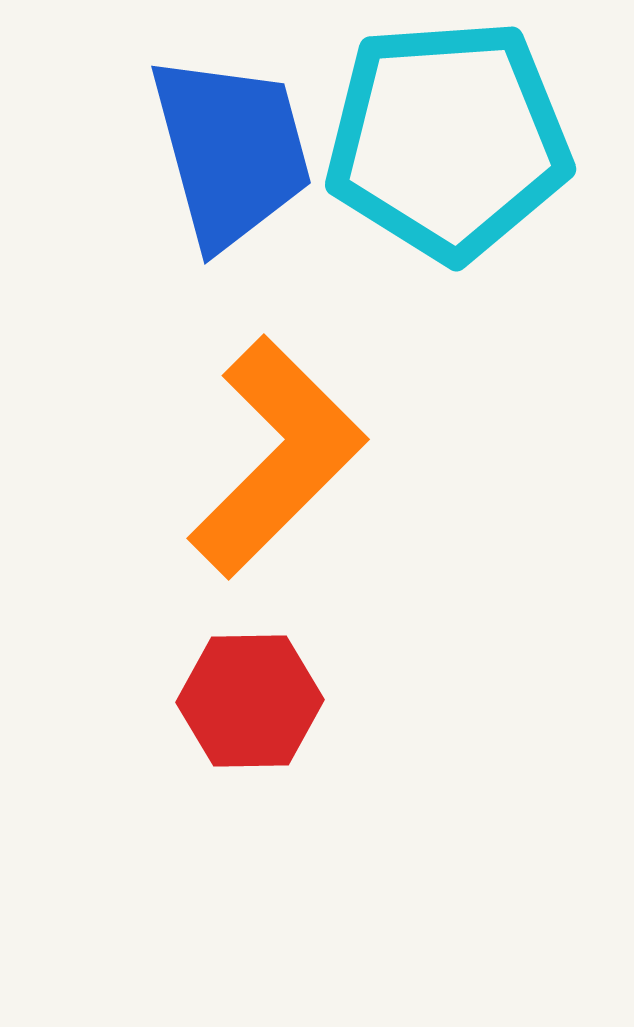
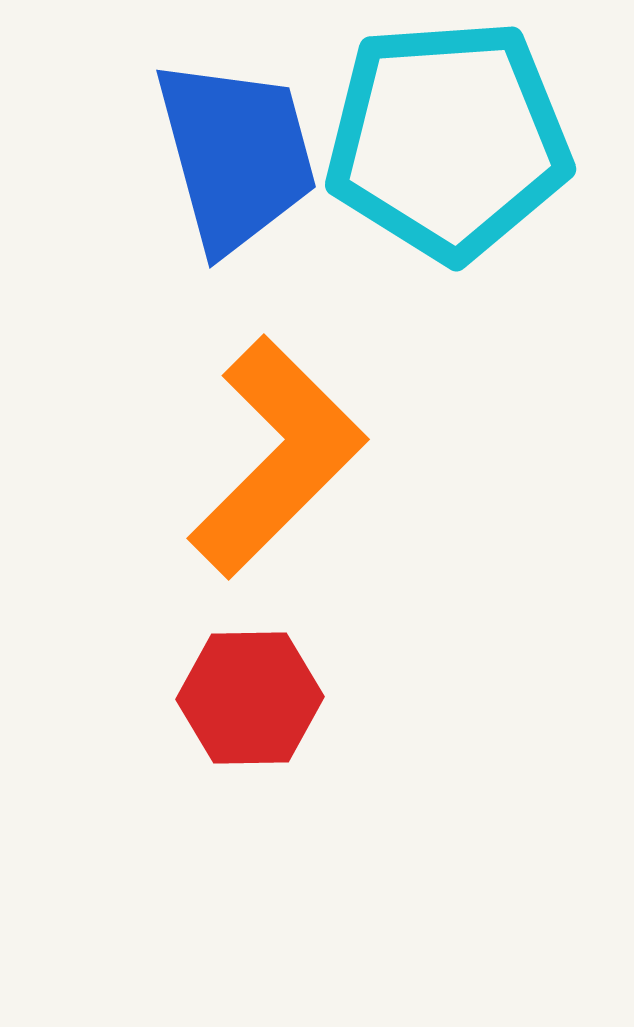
blue trapezoid: moved 5 px right, 4 px down
red hexagon: moved 3 px up
